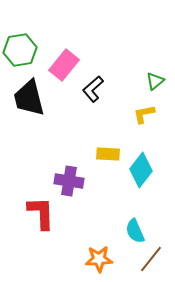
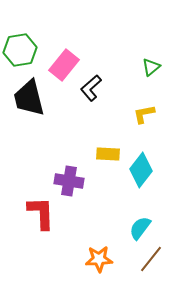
green triangle: moved 4 px left, 14 px up
black L-shape: moved 2 px left, 1 px up
cyan semicircle: moved 5 px right, 3 px up; rotated 60 degrees clockwise
